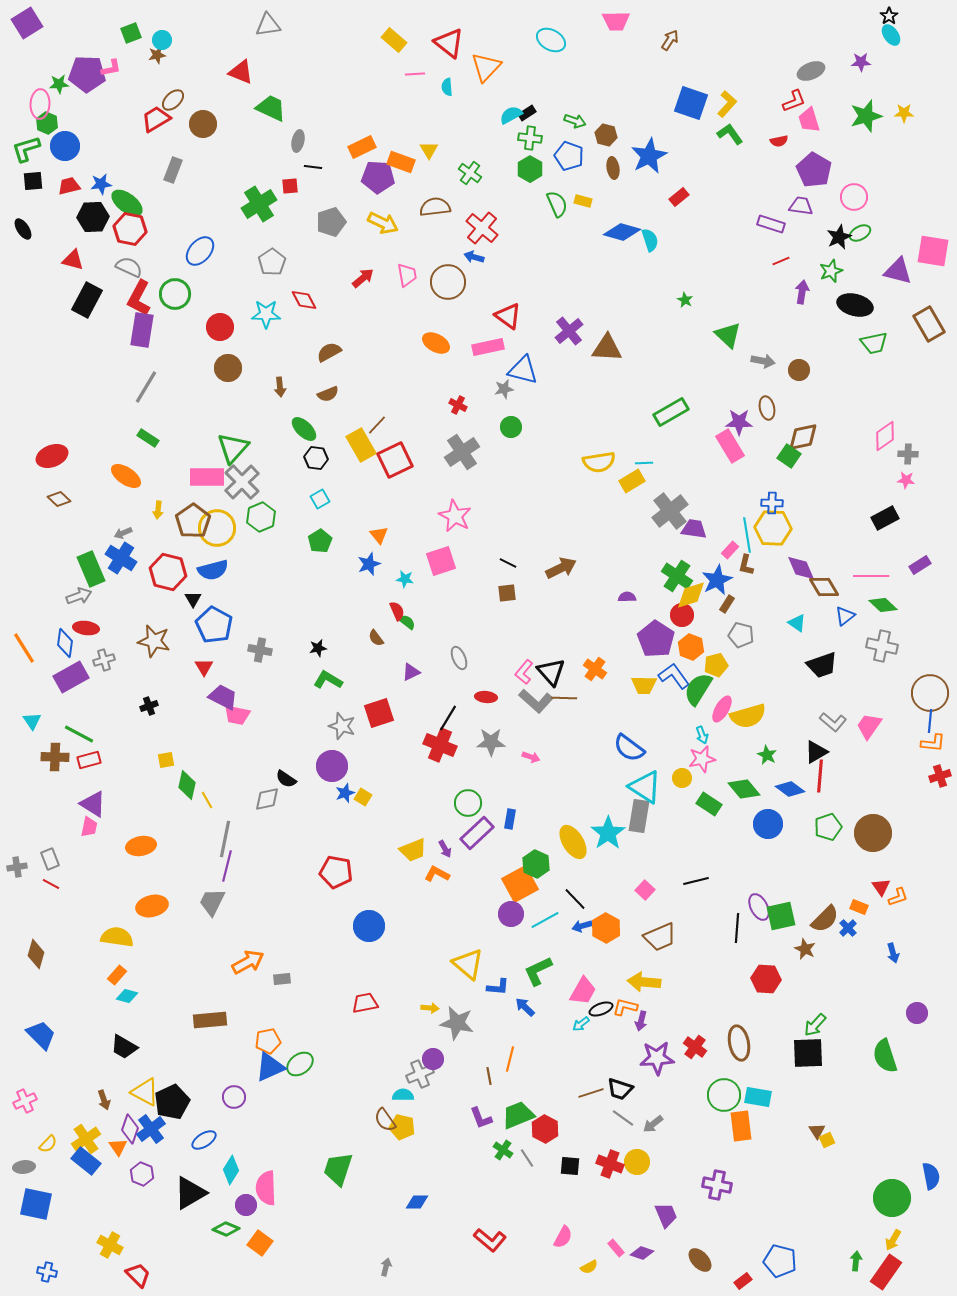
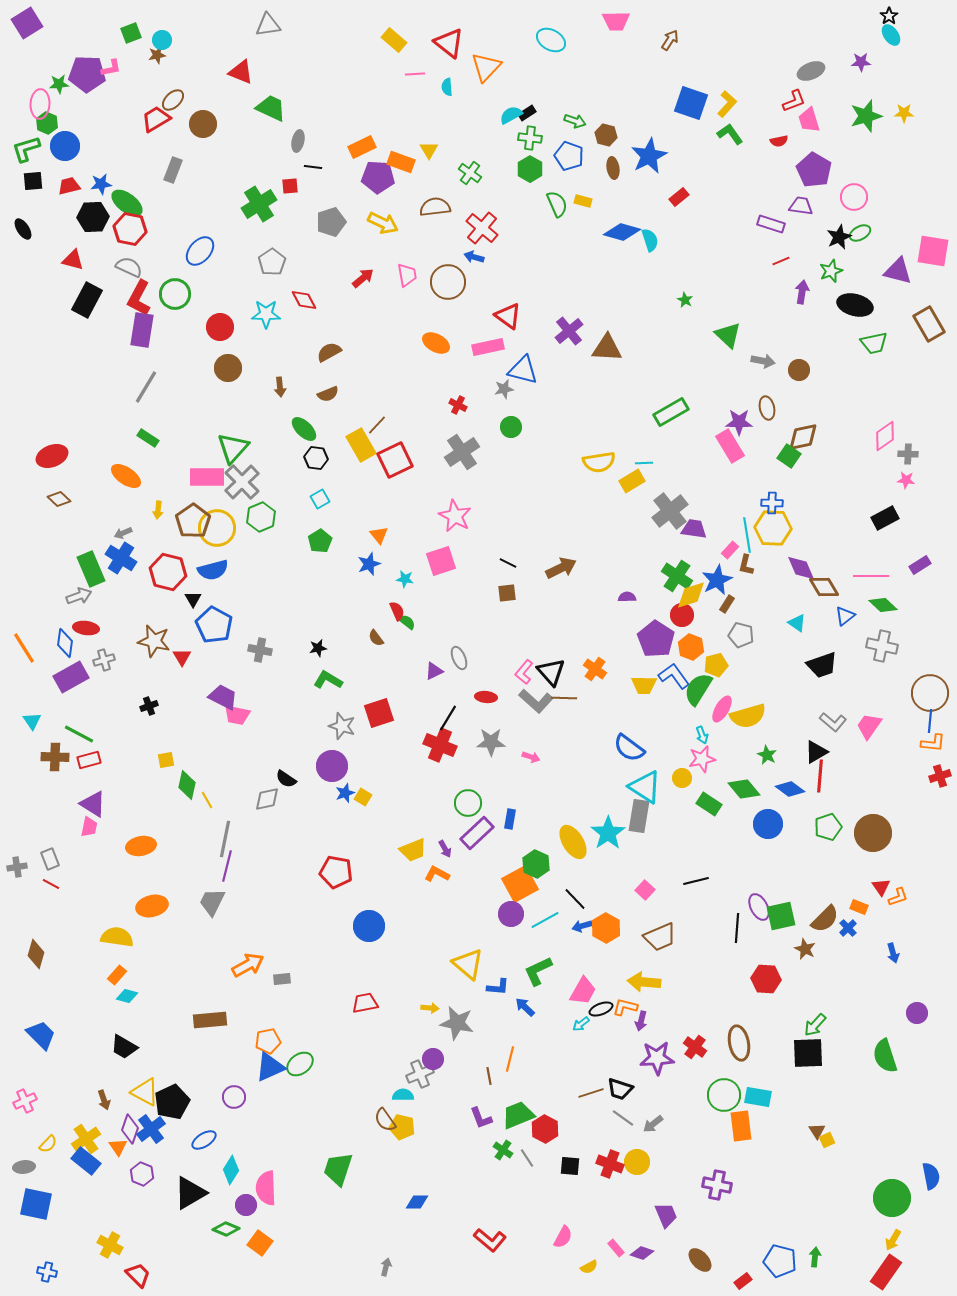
red triangle at (204, 667): moved 22 px left, 10 px up
purple triangle at (411, 672): moved 23 px right, 1 px up
orange arrow at (248, 962): moved 3 px down
green arrow at (856, 1261): moved 41 px left, 4 px up
